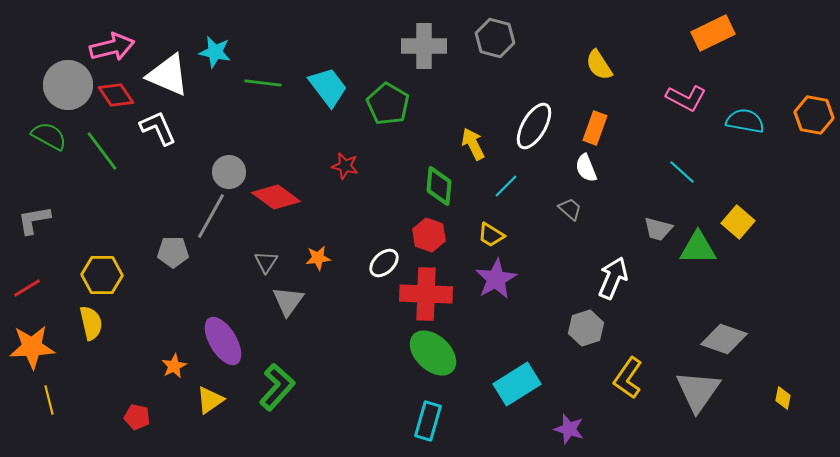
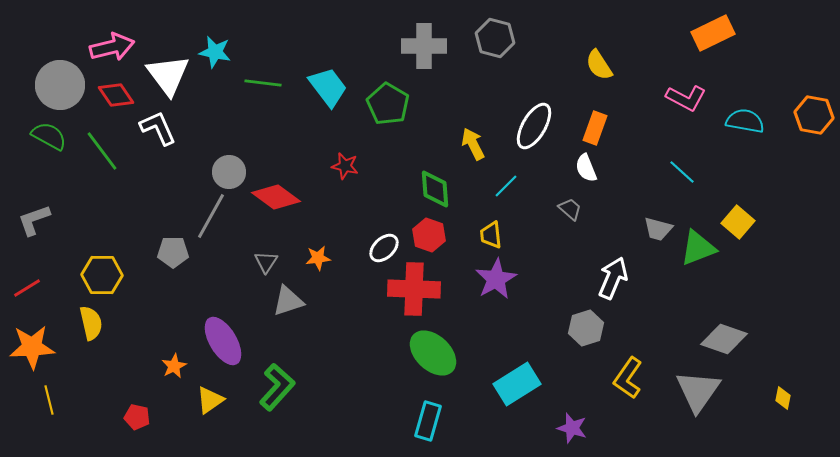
white triangle at (168, 75): rotated 30 degrees clockwise
gray circle at (68, 85): moved 8 px left
green diamond at (439, 186): moved 4 px left, 3 px down; rotated 9 degrees counterclockwise
gray L-shape at (34, 220): rotated 9 degrees counterclockwise
yellow trapezoid at (491, 235): rotated 52 degrees clockwise
green triangle at (698, 248): rotated 21 degrees counterclockwise
white ellipse at (384, 263): moved 15 px up
red cross at (426, 294): moved 12 px left, 5 px up
gray triangle at (288, 301): rotated 36 degrees clockwise
purple star at (569, 429): moved 3 px right, 1 px up
